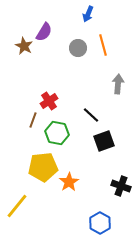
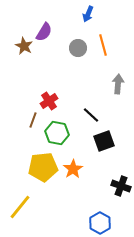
orange star: moved 4 px right, 13 px up
yellow line: moved 3 px right, 1 px down
